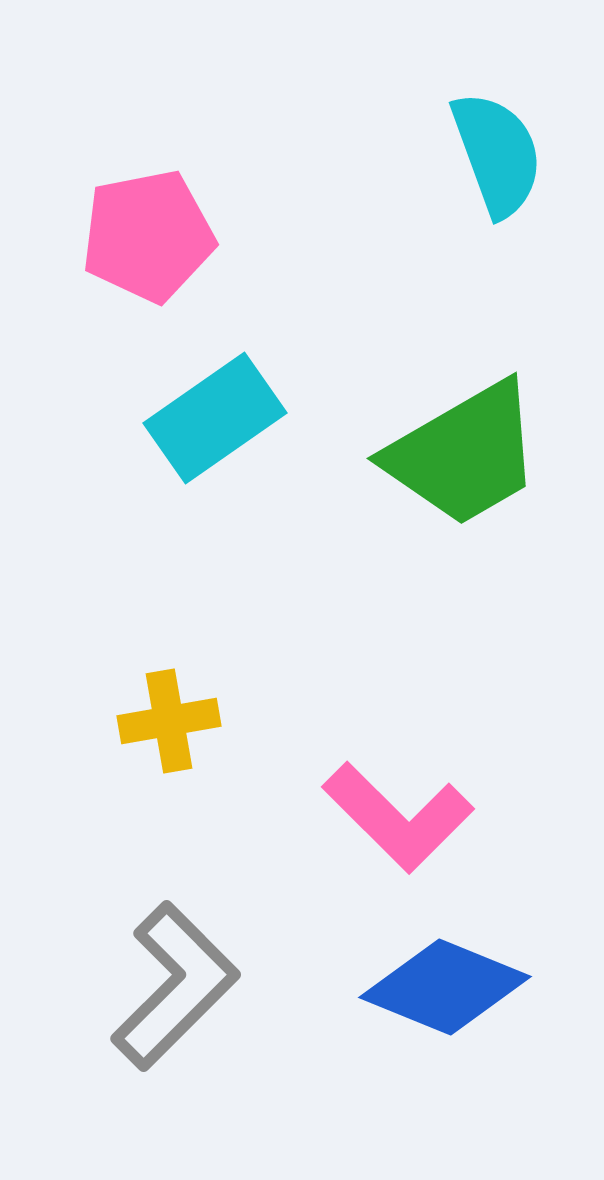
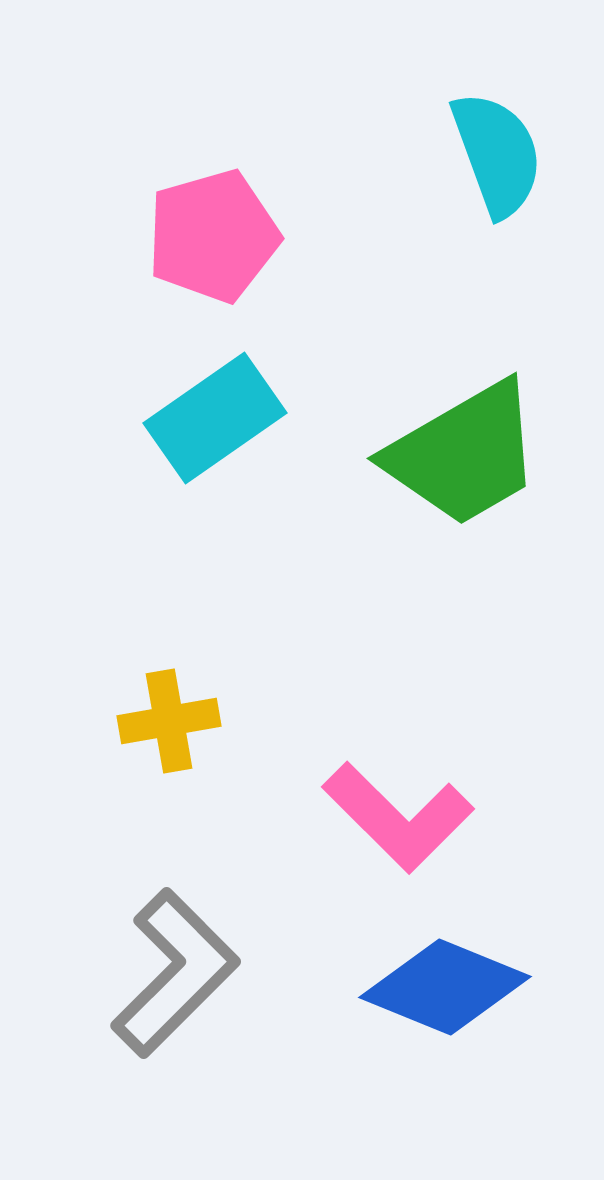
pink pentagon: moved 65 px right; rotated 5 degrees counterclockwise
gray L-shape: moved 13 px up
